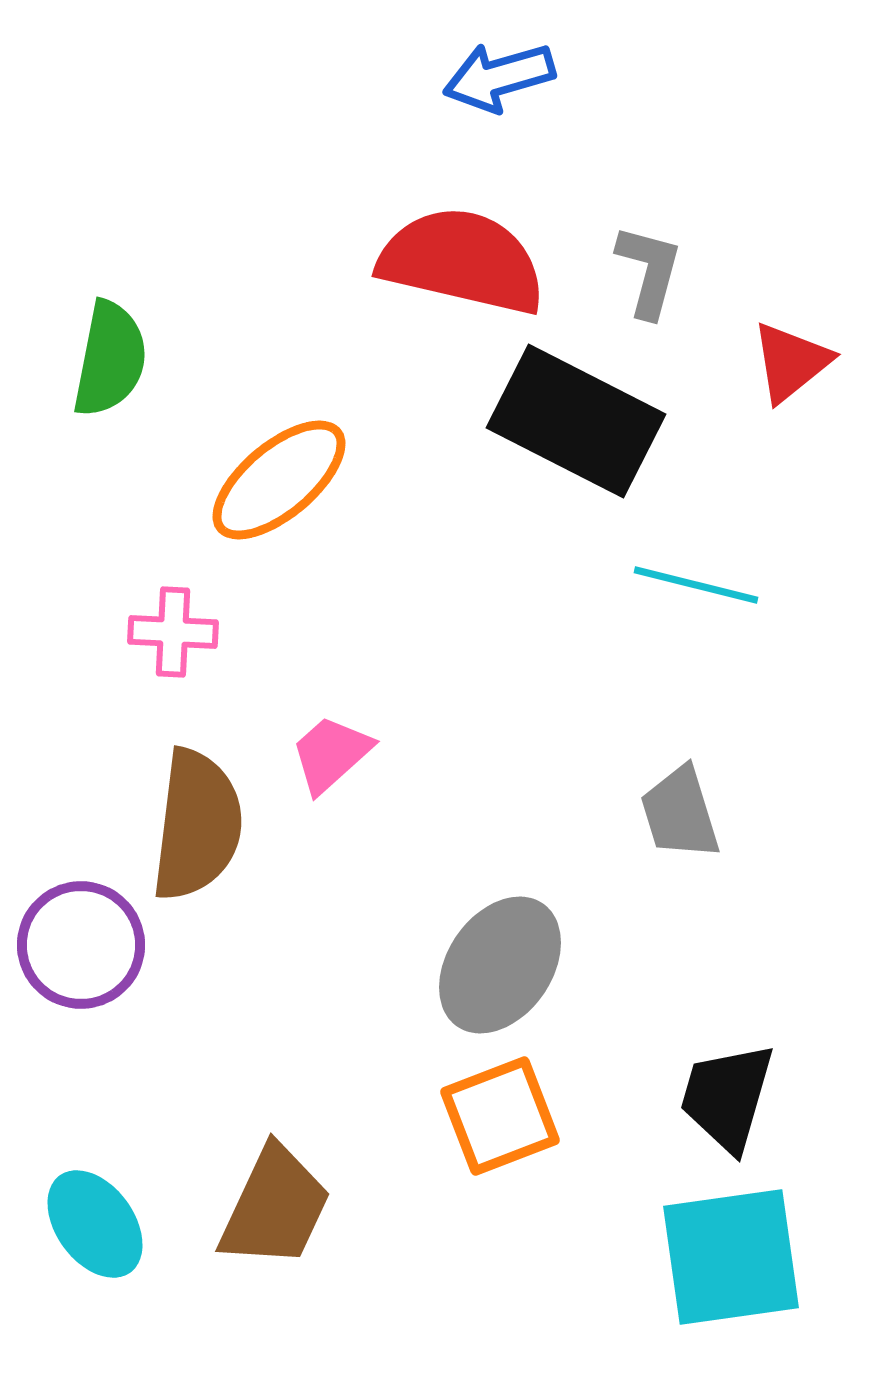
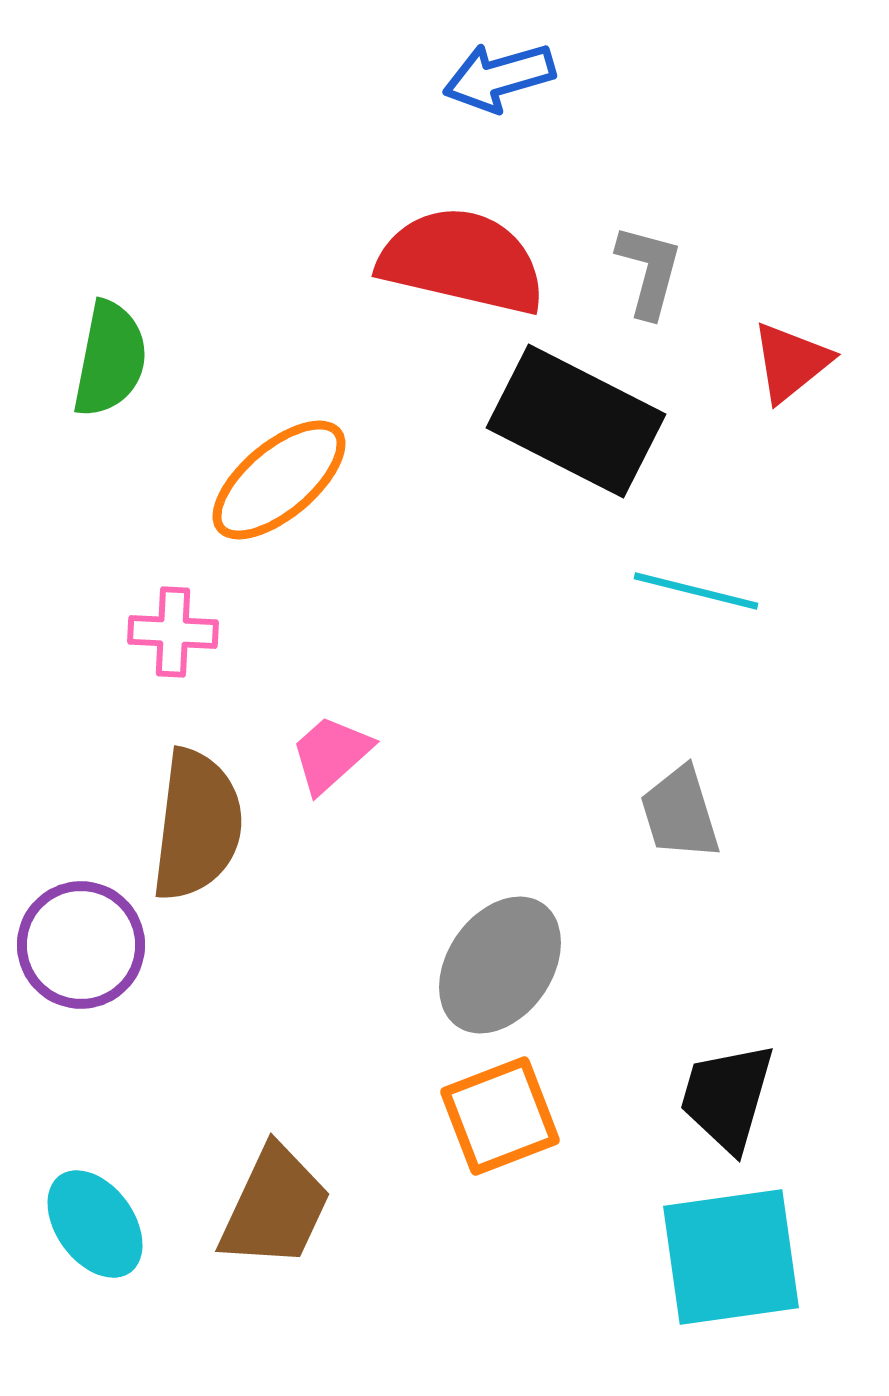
cyan line: moved 6 px down
